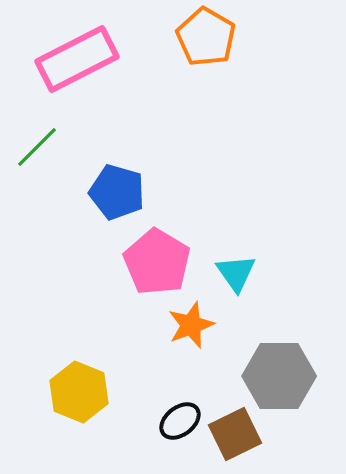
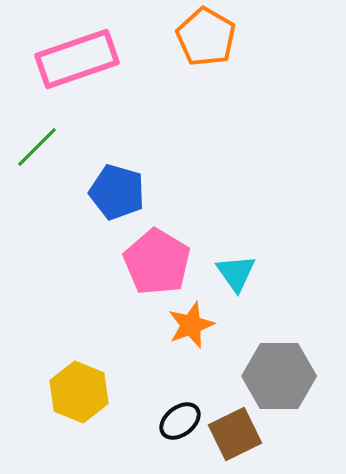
pink rectangle: rotated 8 degrees clockwise
